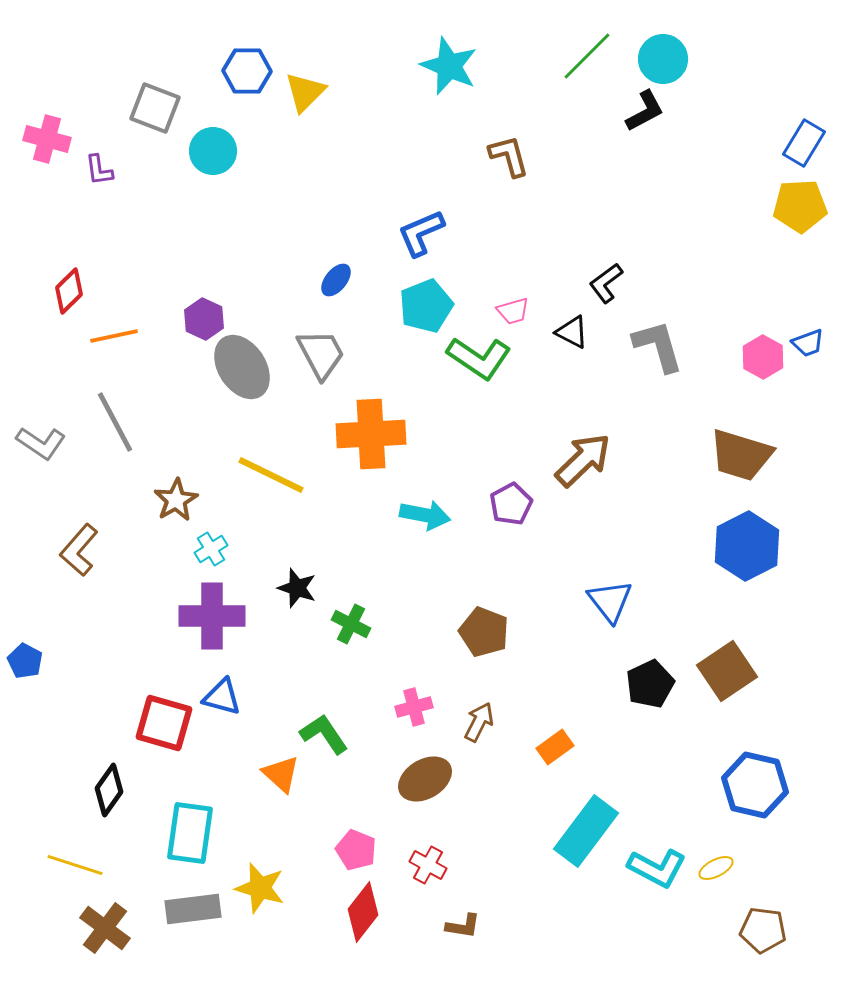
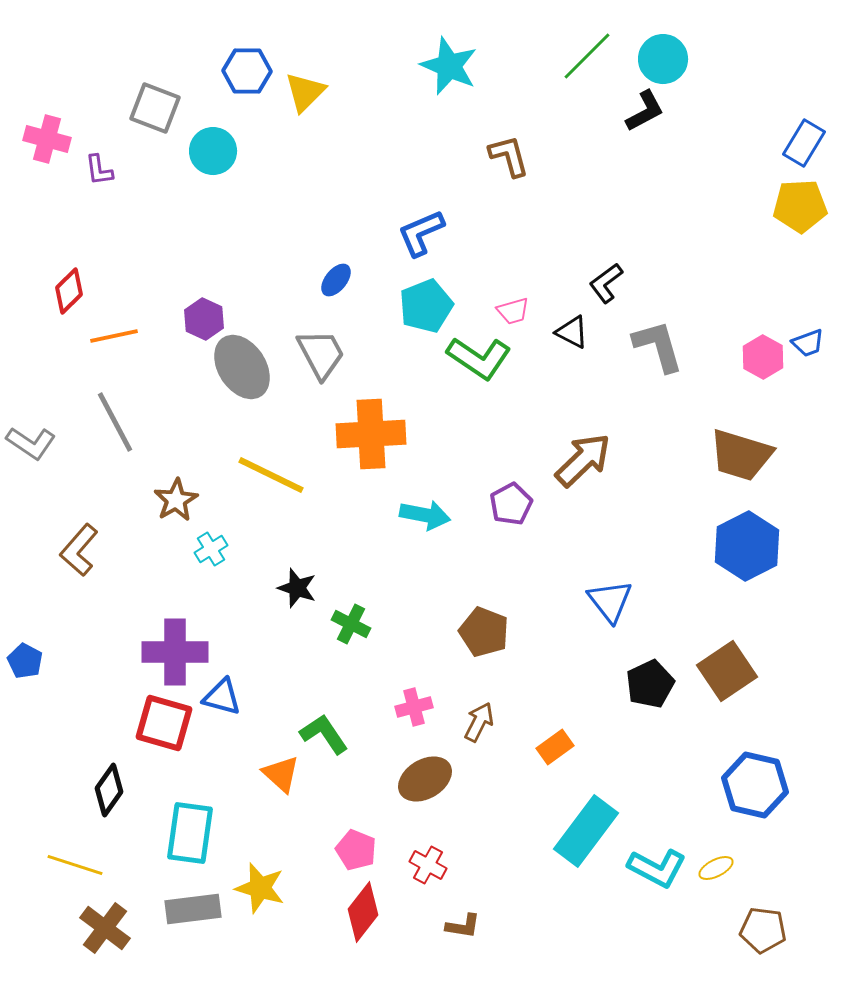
gray L-shape at (41, 443): moved 10 px left
purple cross at (212, 616): moved 37 px left, 36 px down
